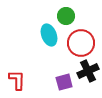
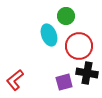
red circle: moved 2 px left, 3 px down
black cross: moved 1 px left, 2 px down; rotated 35 degrees clockwise
red L-shape: moved 2 px left; rotated 130 degrees counterclockwise
